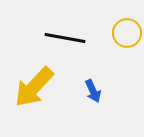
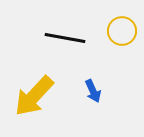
yellow circle: moved 5 px left, 2 px up
yellow arrow: moved 9 px down
